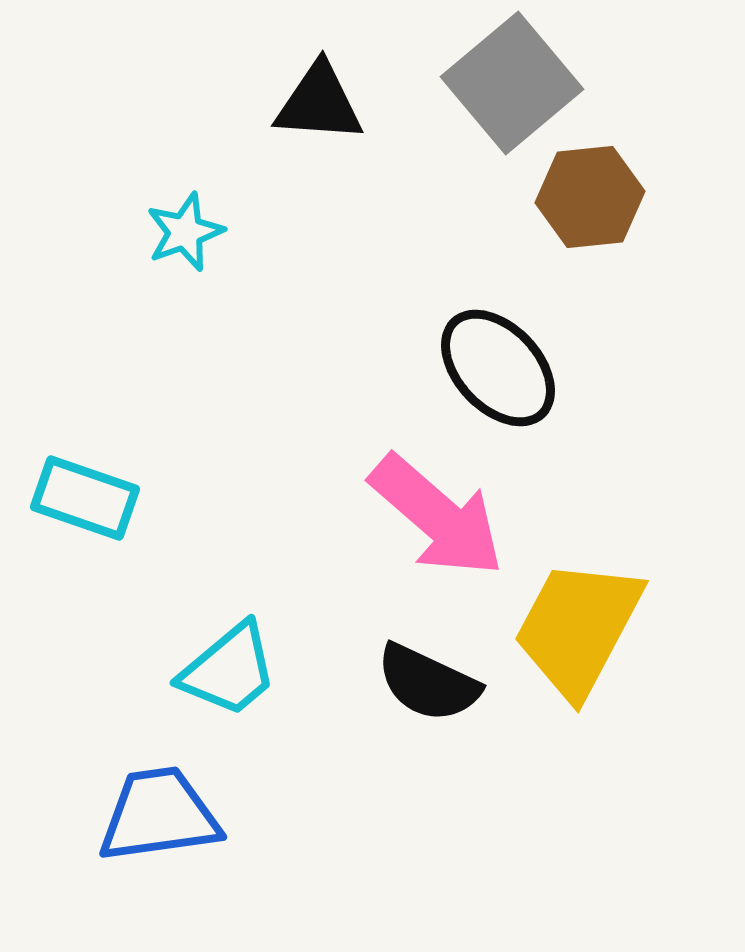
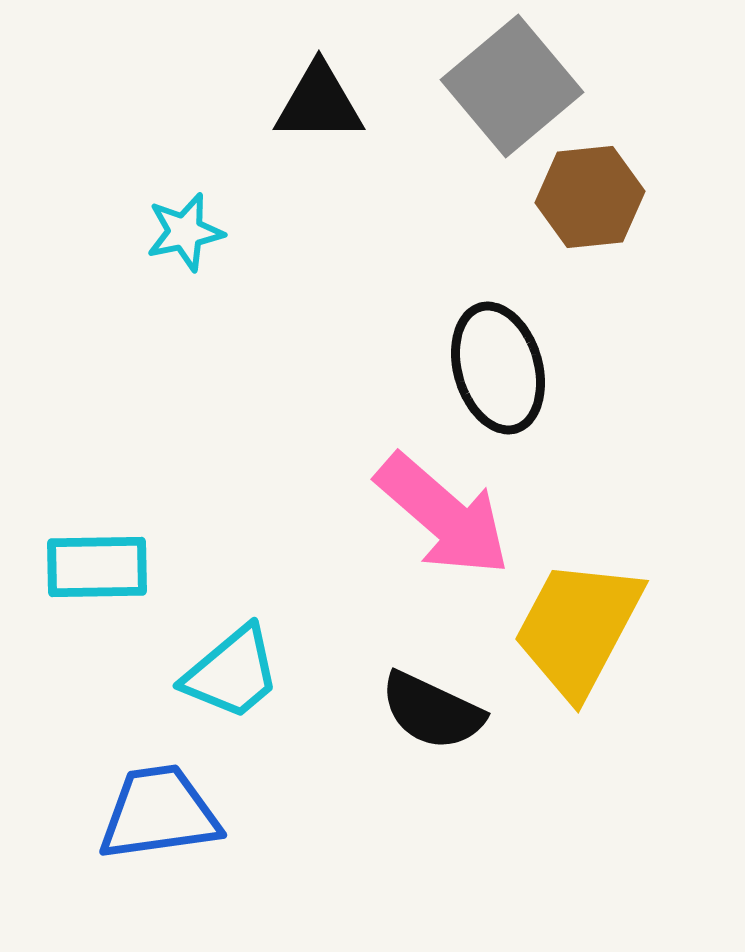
gray square: moved 3 px down
black triangle: rotated 4 degrees counterclockwise
cyan star: rotated 8 degrees clockwise
black ellipse: rotated 27 degrees clockwise
cyan rectangle: moved 12 px right, 69 px down; rotated 20 degrees counterclockwise
pink arrow: moved 6 px right, 1 px up
cyan trapezoid: moved 3 px right, 3 px down
black semicircle: moved 4 px right, 28 px down
blue trapezoid: moved 2 px up
